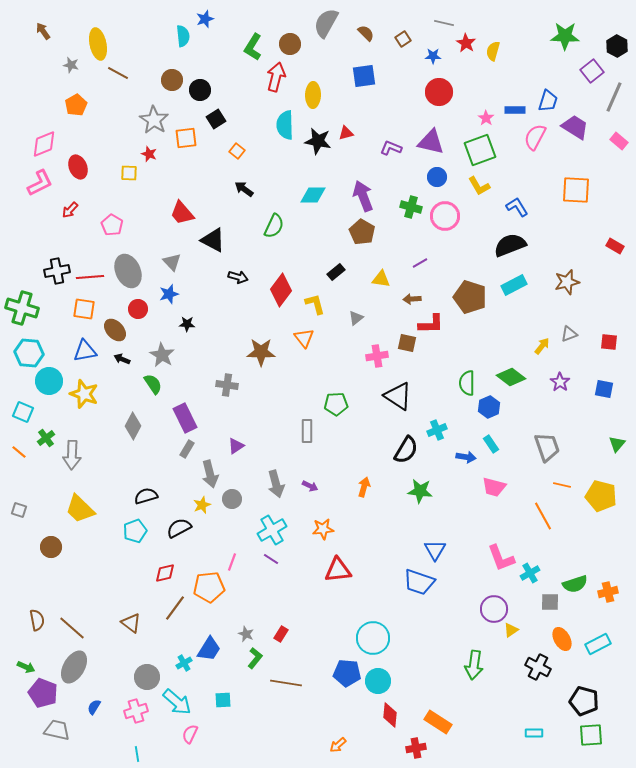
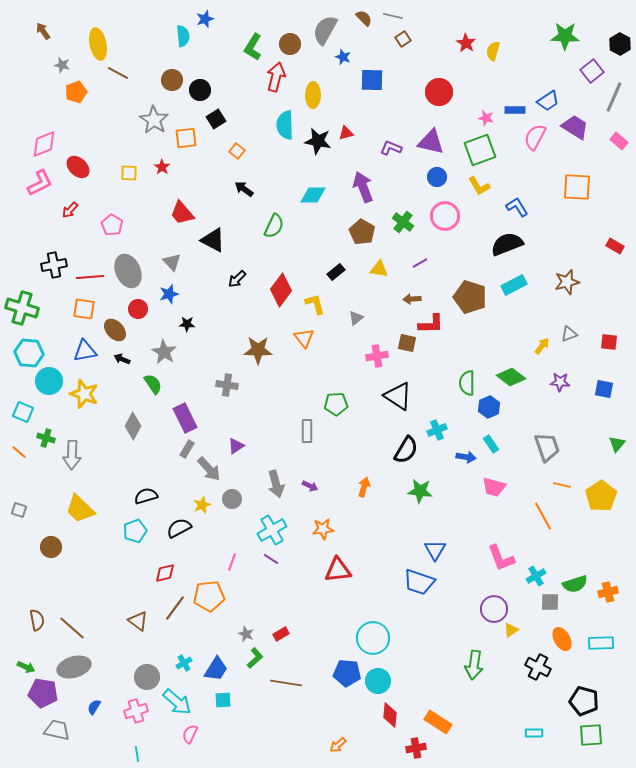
gray semicircle at (326, 23): moved 1 px left, 7 px down
gray line at (444, 23): moved 51 px left, 7 px up
brown semicircle at (366, 33): moved 2 px left, 15 px up
black hexagon at (617, 46): moved 3 px right, 2 px up
blue star at (433, 56): moved 90 px left, 1 px down; rotated 21 degrees clockwise
gray star at (71, 65): moved 9 px left
blue square at (364, 76): moved 8 px right, 4 px down; rotated 10 degrees clockwise
blue trapezoid at (548, 101): rotated 40 degrees clockwise
orange pentagon at (76, 105): moved 13 px up; rotated 10 degrees clockwise
pink star at (486, 118): rotated 21 degrees counterclockwise
red star at (149, 154): moved 13 px right, 13 px down; rotated 14 degrees clockwise
red ellipse at (78, 167): rotated 25 degrees counterclockwise
orange square at (576, 190): moved 1 px right, 3 px up
purple arrow at (363, 196): moved 9 px up
green cross at (411, 207): moved 8 px left, 15 px down; rotated 20 degrees clockwise
black semicircle at (510, 245): moved 3 px left, 1 px up
black cross at (57, 271): moved 3 px left, 6 px up
black arrow at (238, 277): moved 1 px left, 2 px down; rotated 120 degrees clockwise
yellow triangle at (381, 279): moved 2 px left, 10 px up
brown star at (261, 352): moved 3 px left, 2 px up
gray star at (162, 355): moved 2 px right, 3 px up
purple star at (560, 382): rotated 30 degrees counterclockwise
green cross at (46, 438): rotated 36 degrees counterclockwise
gray arrow at (210, 474): moved 1 px left, 5 px up; rotated 28 degrees counterclockwise
yellow pentagon at (601, 496): rotated 24 degrees clockwise
cyan cross at (530, 573): moved 6 px right, 3 px down
orange pentagon at (209, 587): moved 9 px down
brown triangle at (131, 623): moved 7 px right, 2 px up
red rectangle at (281, 634): rotated 28 degrees clockwise
cyan rectangle at (598, 644): moved 3 px right, 1 px up; rotated 25 degrees clockwise
blue trapezoid at (209, 649): moved 7 px right, 20 px down
green L-shape at (255, 658): rotated 10 degrees clockwise
gray ellipse at (74, 667): rotated 44 degrees clockwise
purple pentagon at (43, 693): rotated 12 degrees counterclockwise
